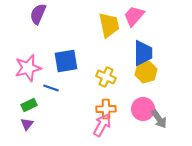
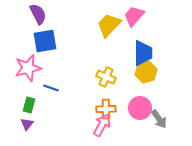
purple semicircle: rotated 130 degrees clockwise
yellow trapezoid: rotated 124 degrees counterclockwise
blue square: moved 21 px left, 20 px up
green rectangle: rotated 49 degrees counterclockwise
pink circle: moved 3 px left, 1 px up
